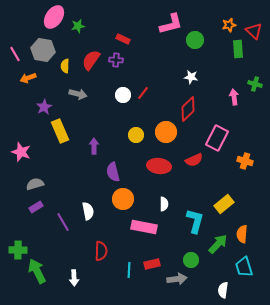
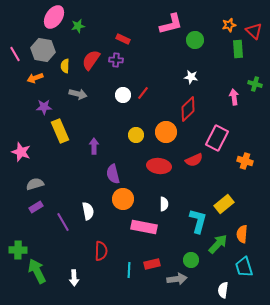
orange arrow at (28, 78): moved 7 px right
purple star at (44, 107): rotated 28 degrees clockwise
purple semicircle at (113, 172): moved 2 px down
cyan L-shape at (195, 221): moved 3 px right
